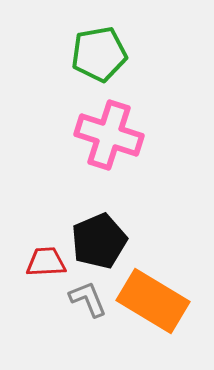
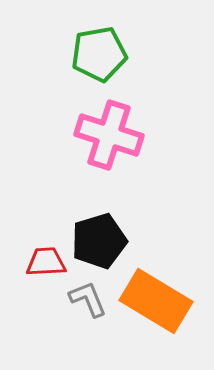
black pentagon: rotated 6 degrees clockwise
orange rectangle: moved 3 px right
